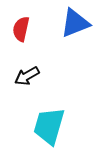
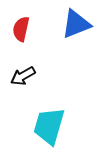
blue triangle: moved 1 px right, 1 px down
black arrow: moved 4 px left
